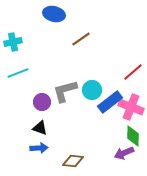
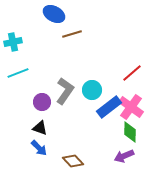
blue ellipse: rotated 15 degrees clockwise
brown line: moved 9 px left, 5 px up; rotated 18 degrees clockwise
red line: moved 1 px left, 1 px down
gray L-shape: rotated 140 degrees clockwise
blue rectangle: moved 1 px left, 5 px down
pink cross: rotated 15 degrees clockwise
green diamond: moved 3 px left, 4 px up
blue arrow: rotated 48 degrees clockwise
purple arrow: moved 3 px down
brown diamond: rotated 40 degrees clockwise
